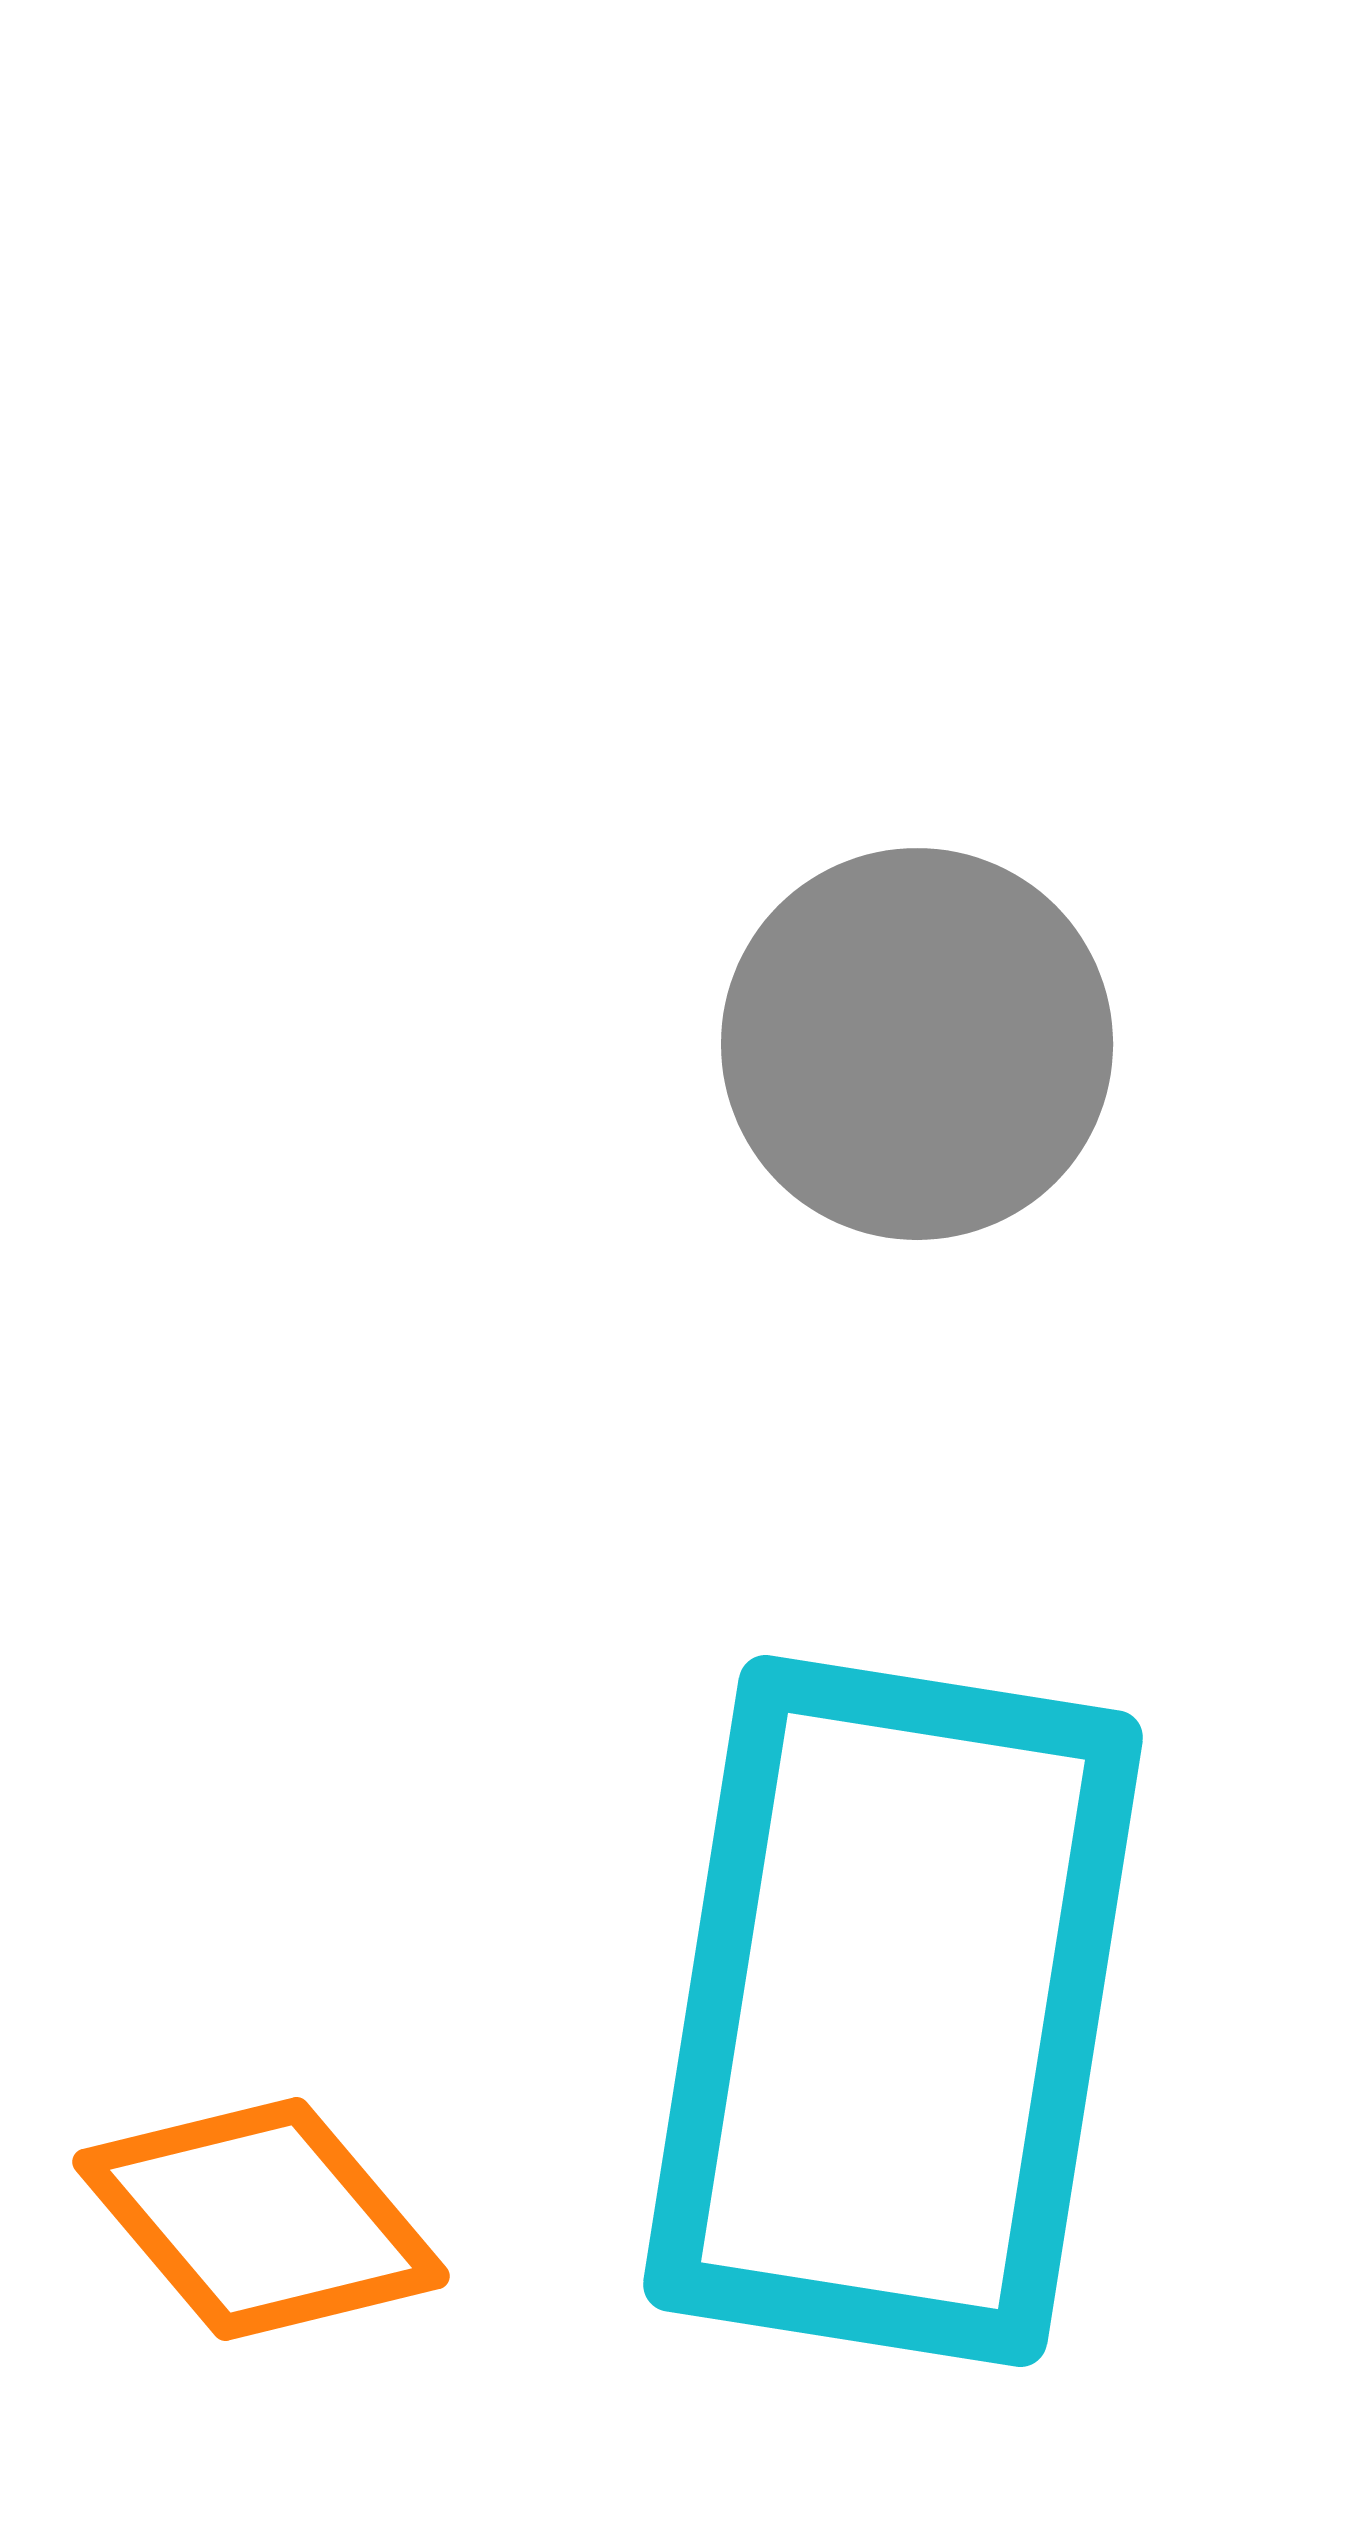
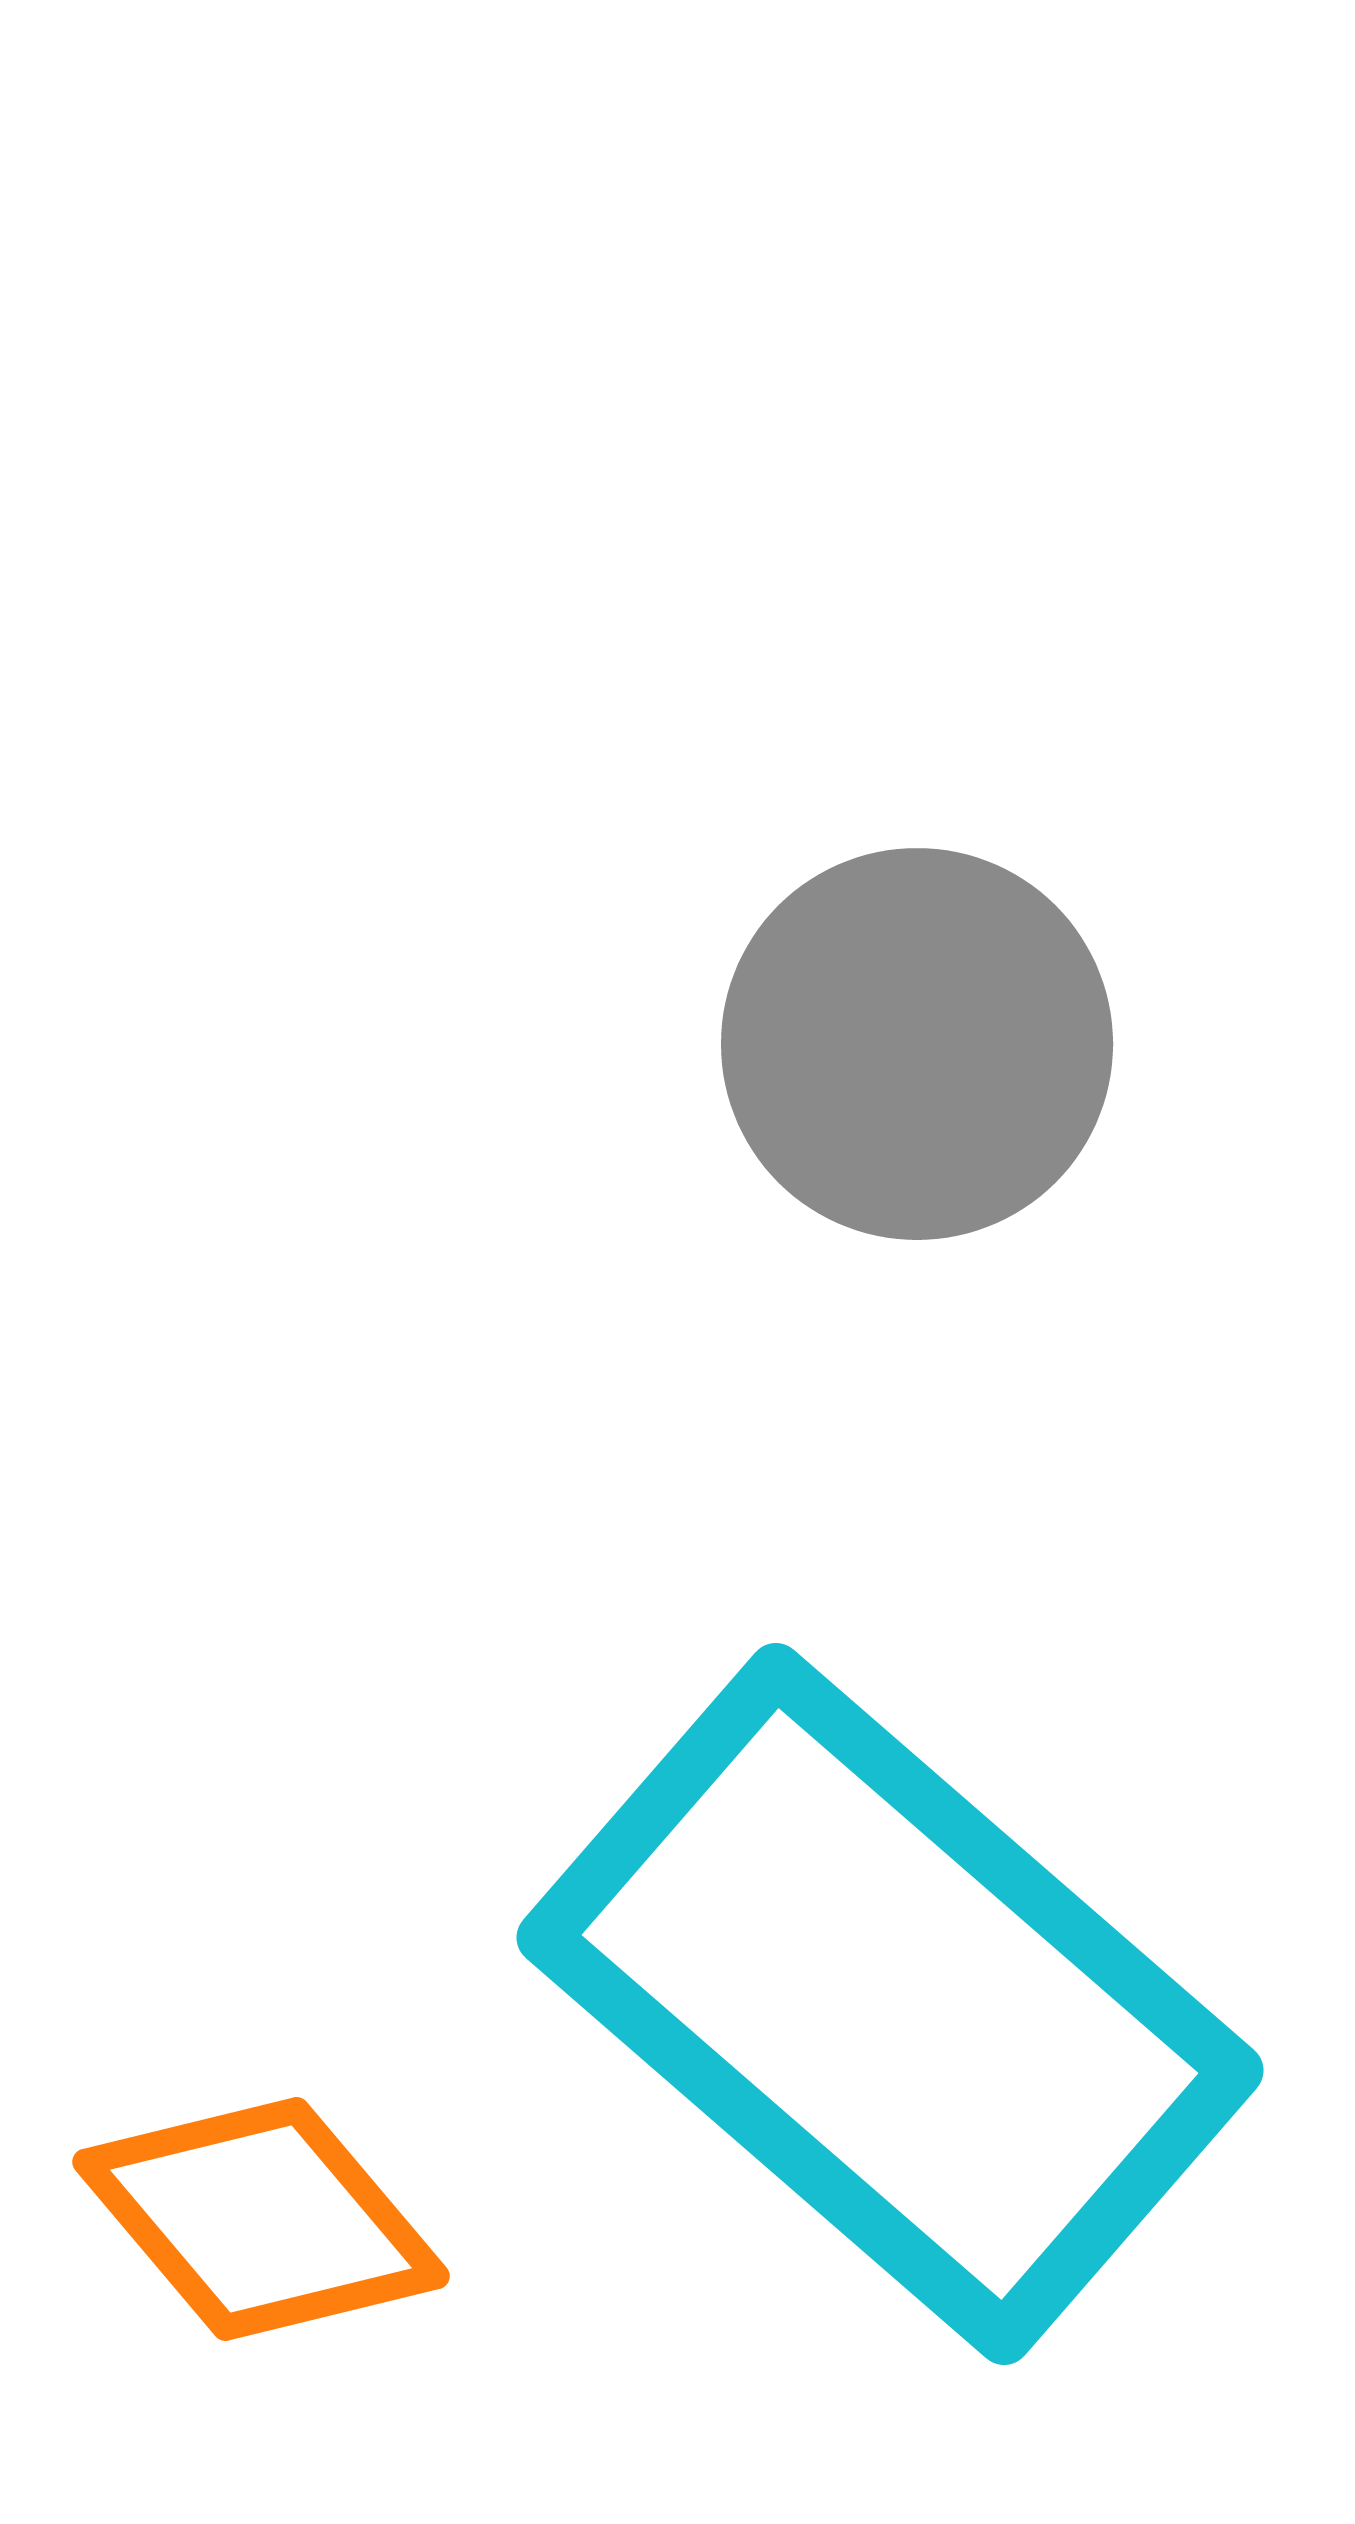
cyan rectangle: moved 3 px left, 7 px up; rotated 58 degrees counterclockwise
